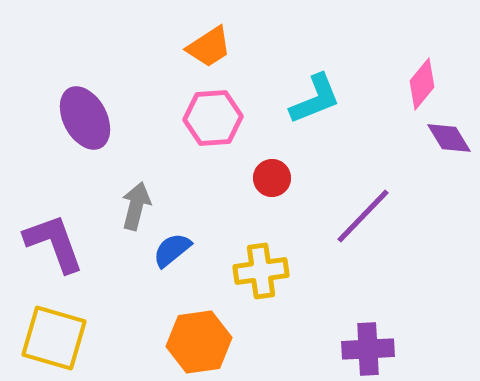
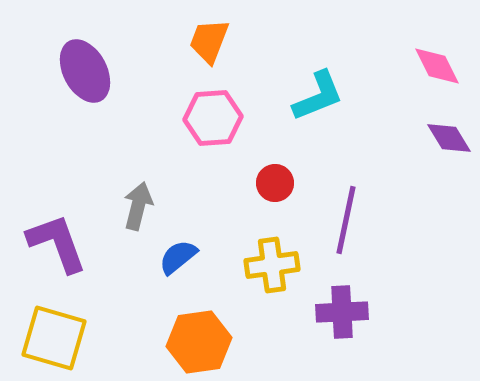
orange trapezoid: moved 6 px up; rotated 144 degrees clockwise
pink diamond: moved 15 px right, 18 px up; rotated 66 degrees counterclockwise
cyan L-shape: moved 3 px right, 3 px up
purple ellipse: moved 47 px up
red circle: moved 3 px right, 5 px down
gray arrow: moved 2 px right
purple line: moved 17 px left, 4 px down; rotated 32 degrees counterclockwise
purple L-shape: moved 3 px right
blue semicircle: moved 6 px right, 7 px down
yellow cross: moved 11 px right, 6 px up
purple cross: moved 26 px left, 37 px up
